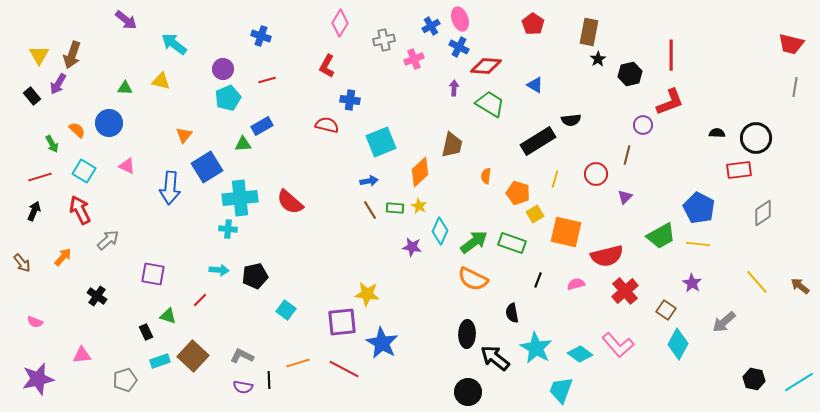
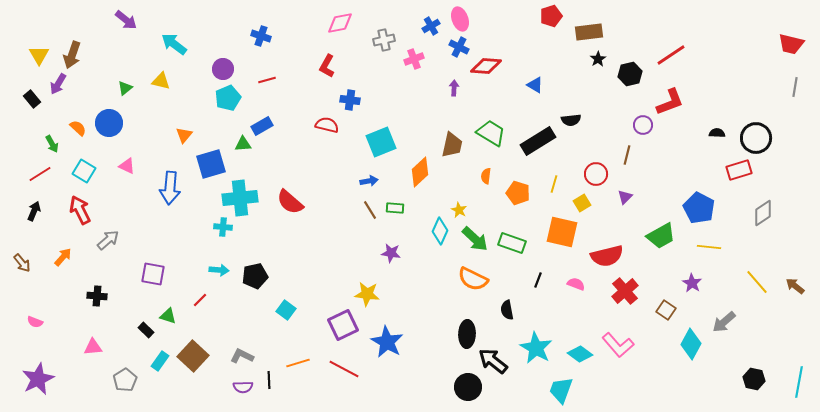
pink diamond at (340, 23): rotated 48 degrees clockwise
red pentagon at (533, 24): moved 18 px right, 8 px up; rotated 20 degrees clockwise
brown rectangle at (589, 32): rotated 72 degrees clockwise
red line at (671, 55): rotated 56 degrees clockwise
green triangle at (125, 88): rotated 42 degrees counterclockwise
black rectangle at (32, 96): moved 3 px down
green trapezoid at (490, 104): moved 1 px right, 29 px down
orange semicircle at (77, 130): moved 1 px right, 2 px up
blue square at (207, 167): moved 4 px right, 3 px up; rotated 16 degrees clockwise
red rectangle at (739, 170): rotated 10 degrees counterclockwise
red line at (40, 177): moved 3 px up; rotated 15 degrees counterclockwise
yellow line at (555, 179): moved 1 px left, 5 px down
yellow star at (419, 206): moved 40 px right, 4 px down
yellow square at (535, 214): moved 47 px right, 11 px up
cyan cross at (228, 229): moved 5 px left, 2 px up
orange square at (566, 232): moved 4 px left
green arrow at (474, 242): moved 1 px right, 3 px up; rotated 80 degrees clockwise
yellow line at (698, 244): moved 11 px right, 3 px down
purple star at (412, 247): moved 21 px left, 6 px down
pink semicircle at (576, 284): rotated 36 degrees clockwise
brown arrow at (800, 286): moved 5 px left
black cross at (97, 296): rotated 30 degrees counterclockwise
black semicircle at (512, 313): moved 5 px left, 3 px up
purple square at (342, 322): moved 1 px right, 3 px down; rotated 20 degrees counterclockwise
black rectangle at (146, 332): moved 2 px up; rotated 21 degrees counterclockwise
blue star at (382, 343): moved 5 px right, 1 px up
cyan diamond at (678, 344): moved 13 px right
pink triangle at (82, 355): moved 11 px right, 8 px up
black arrow at (495, 358): moved 2 px left, 3 px down
cyan rectangle at (160, 361): rotated 36 degrees counterclockwise
purple star at (38, 379): rotated 12 degrees counterclockwise
gray pentagon at (125, 380): rotated 15 degrees counterclockwise
cyan line at (799, 382): rotated 48 degrees counterclockwise
purple semicircle at (243, 387): rotated 12 degrees counterclockwise
black circle at (468, 392): moved 5 px up
